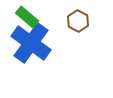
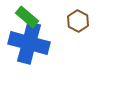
blue cross: moved 2 px left; rotated 21 degrees counterclockwise
